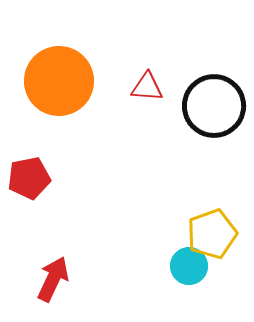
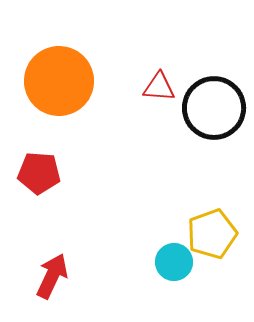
red triangle: moved 12 px right
black circle: moved 2 px down
red pentagon: moved 10 px right, 5 px up; rotated 15 degrees clockwise
cyan circle: moved 15 px left, 4 px up
red arrow: moved 1 px left, 3 px up
